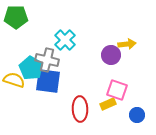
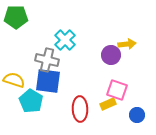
cyan pentagon: moved 33 px down
